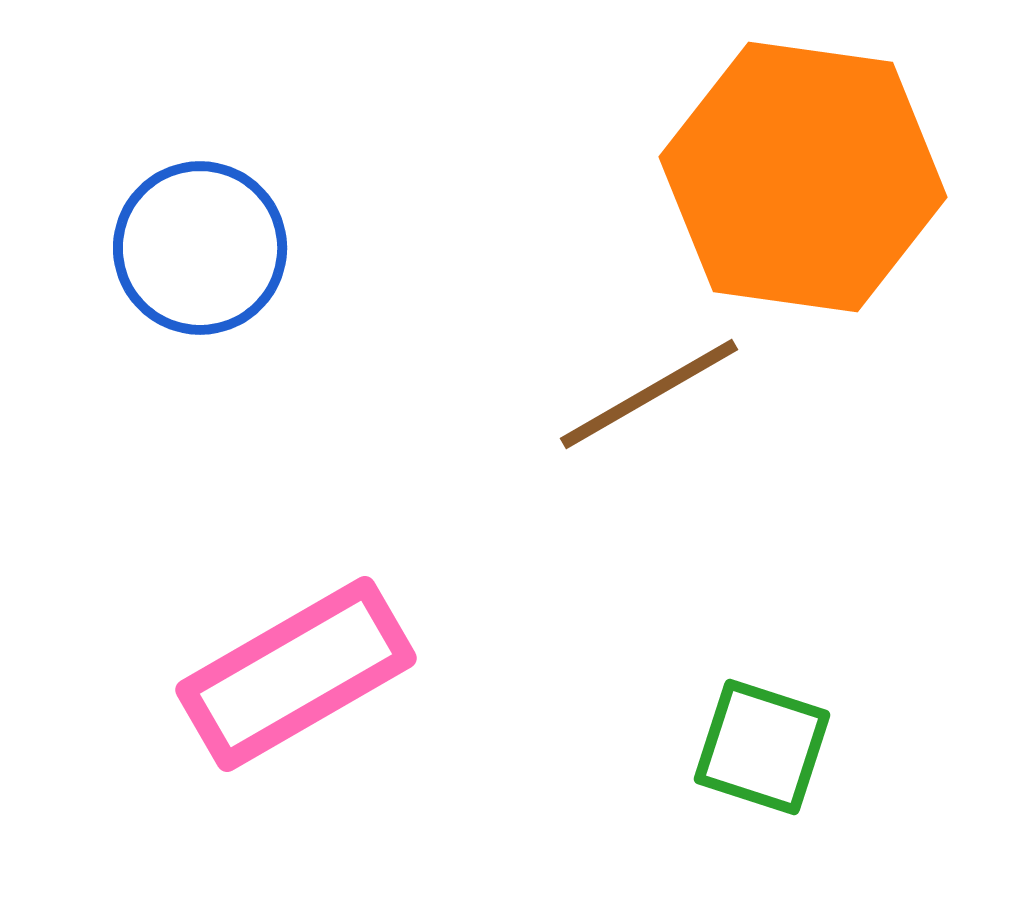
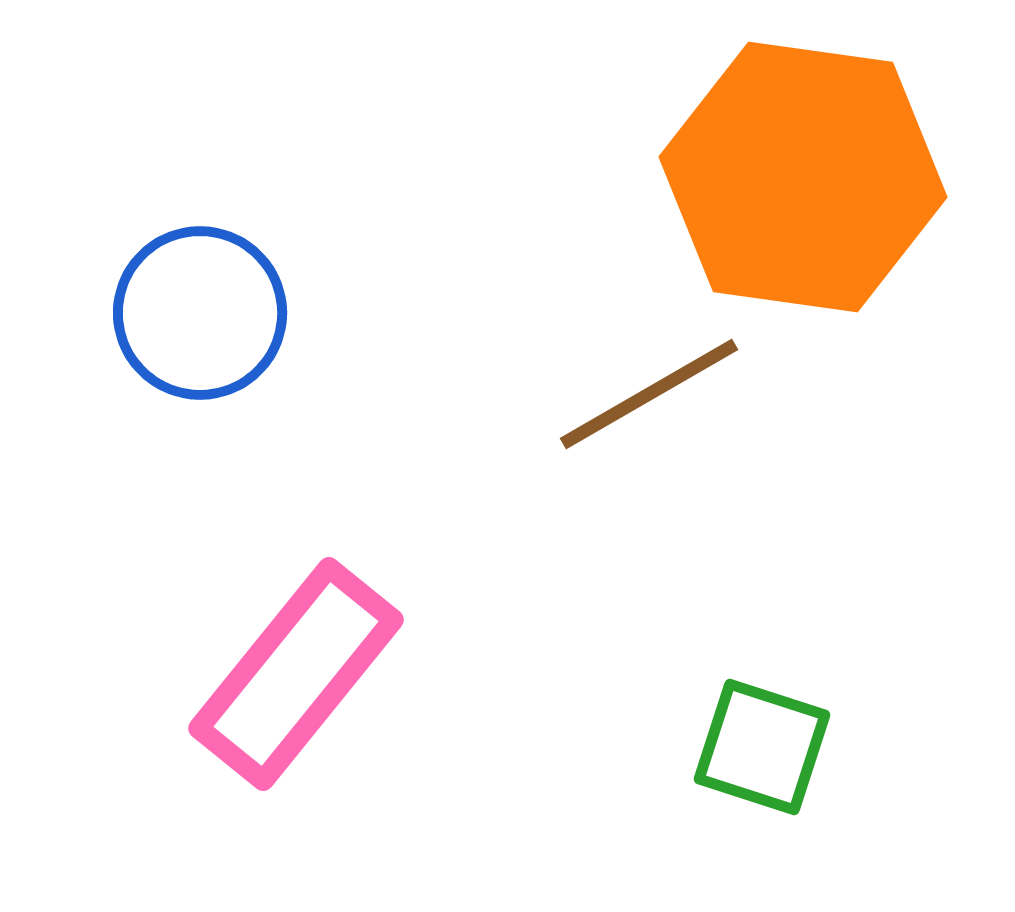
blue circle: moved 65 px down
pink rectangle: rotated 21 degrees counterclockwise
